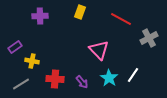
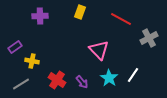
red cross: moved 2 px right, 1 px down; rotated 30 degrees clockwise
